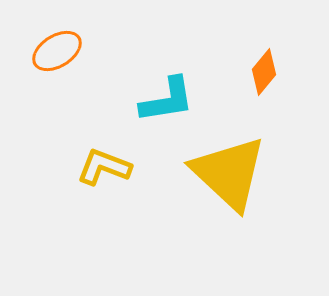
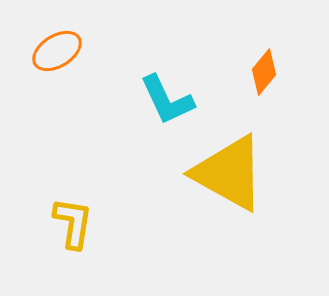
cyan L-shape: rotated 74 degrees clockwise
yellow L-shape: moved 31 px left, 56 px down; rotated 78 degrees clockwise
yellow triangle: rotated 14 degrees counterclockwise
